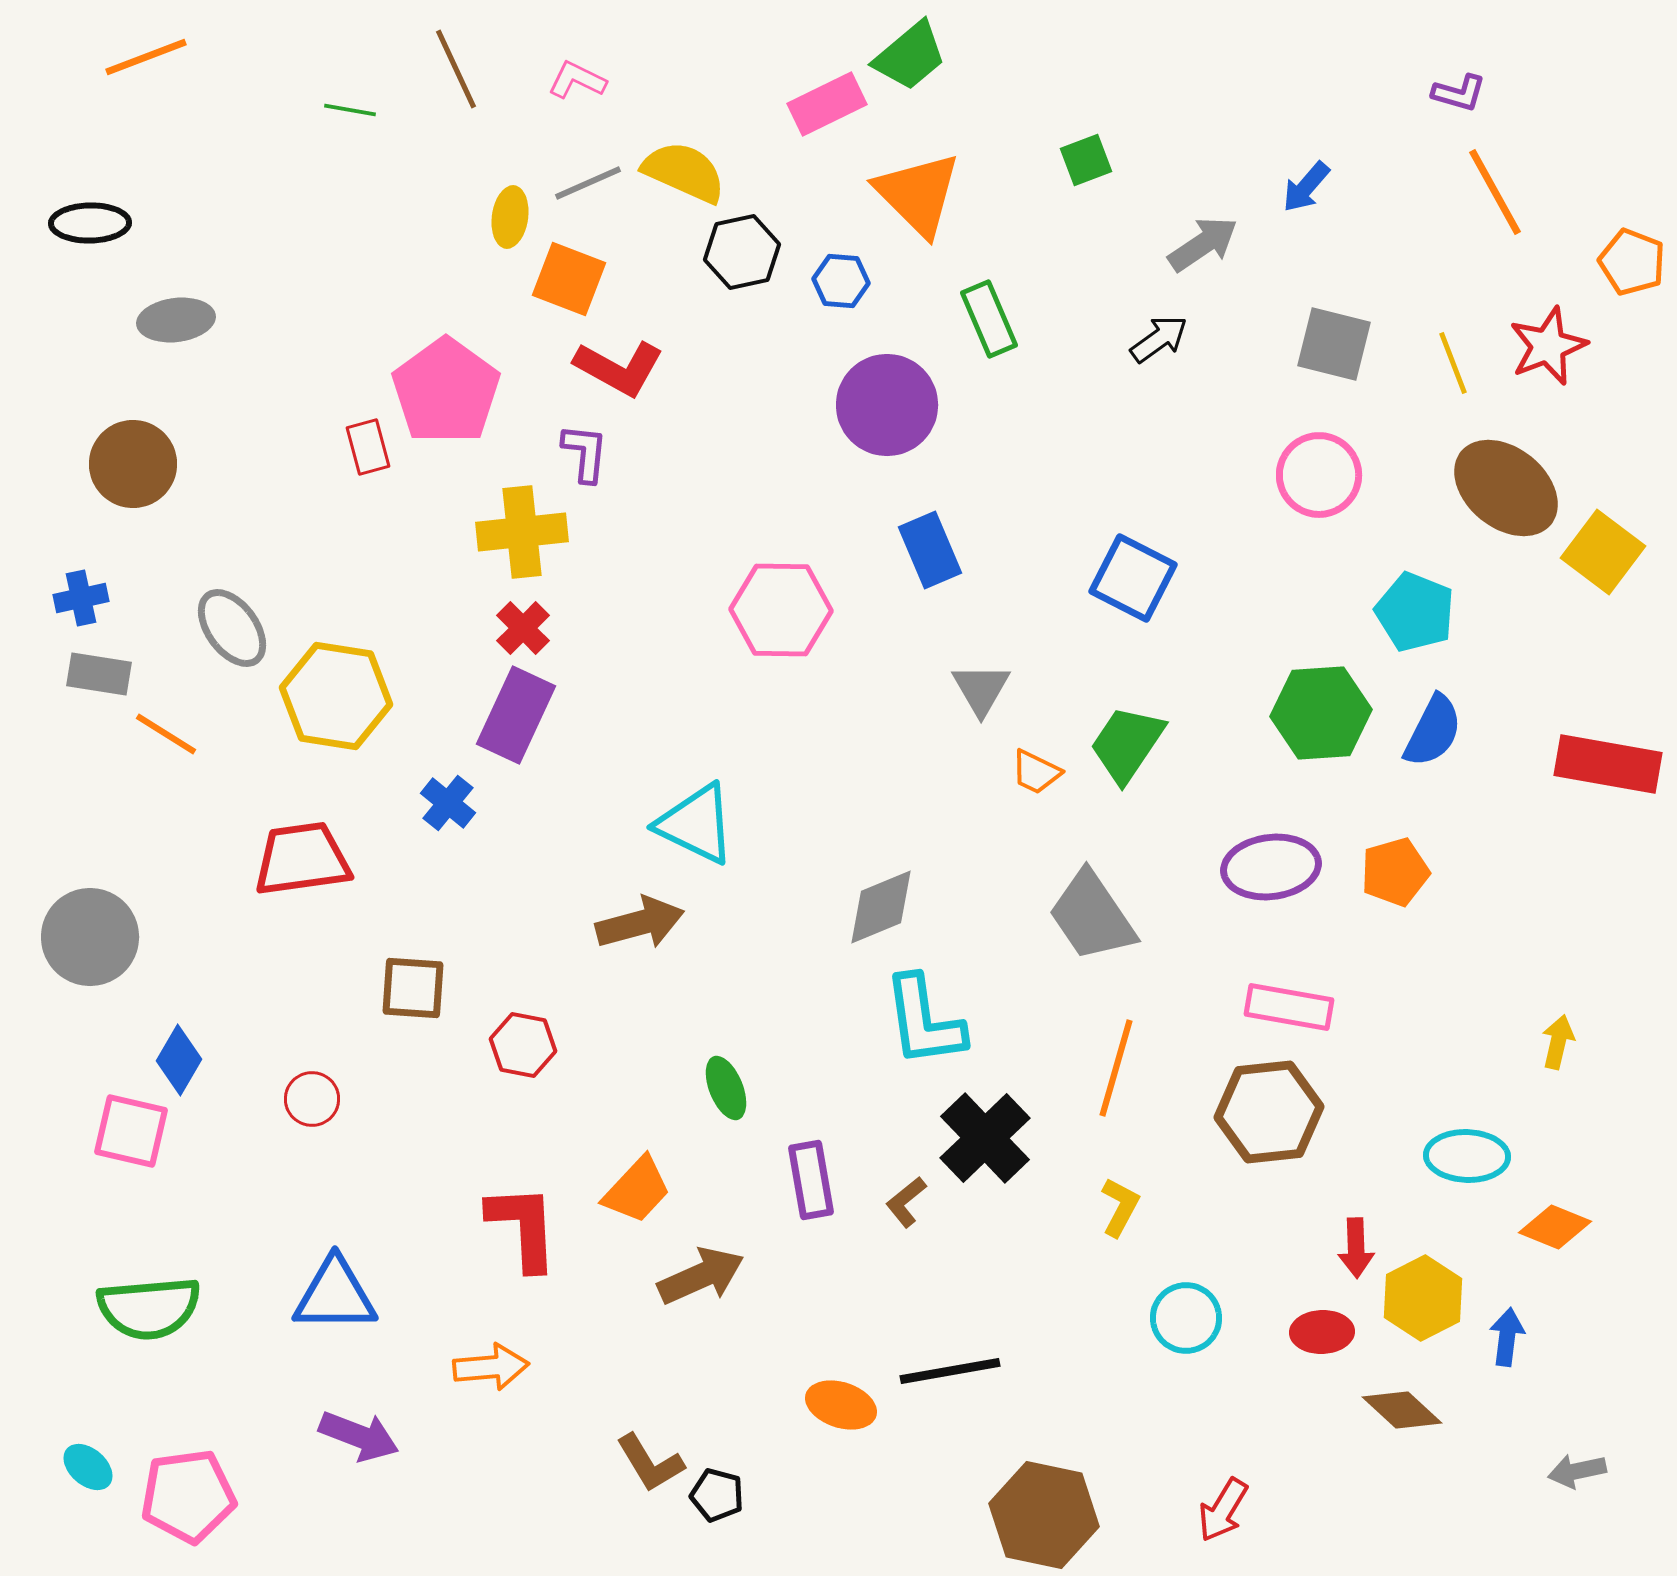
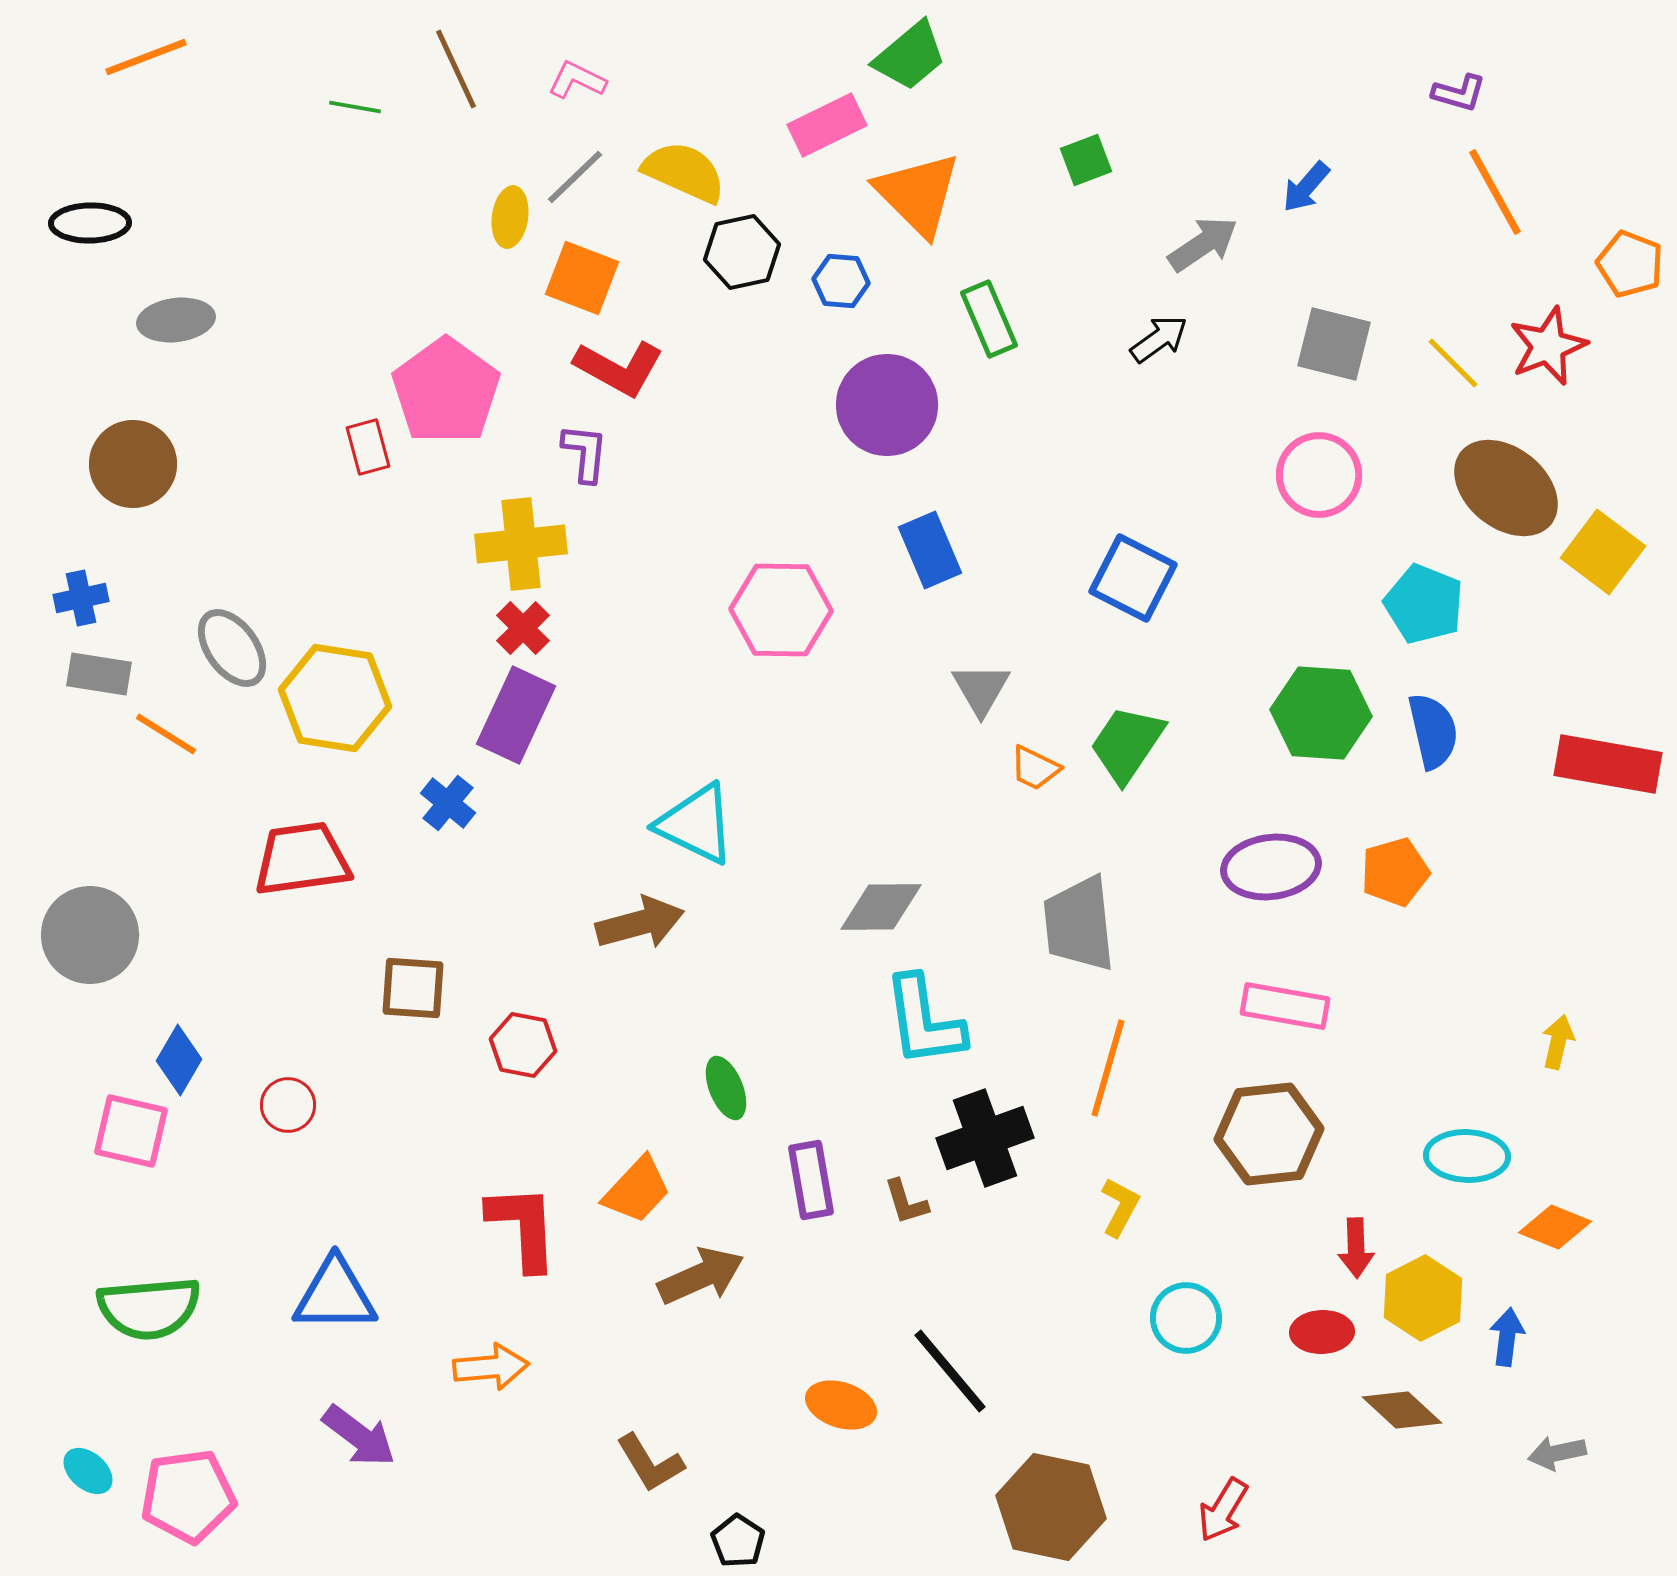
pink rectangle at (827, 104): moved 21 px down
green line at (350, 110): moved 5 px right, 3 px up
gray line at (588, 183): moved 13 px left, 6 px up; rotated 20 degrees counterclockwise
orange pentagon at (1632, 262): moved 2 px left, 2 px down
orange square at (569, 279): moved 13 px right, 1 px up
yellow line at (1453, 363): rotated 24 degrees counterclockwise
yellow cross at (522, 532): moved 1 px left, 12 px down
cyan pentagon at (1415, 612): moved 9 px right, 8 px up
gray ellipse at (232, 628): moved 20 px down
yellow hexagon at (336, 696): moved 1 px left, 2 px down
green hexagon at (1321, 713): rotated 8 degrees clockwise
blue semicircle at (1433, 731): rotated 40 degrees counterclockwise
orange trapezoid at (1036, 772): moved 1 px left, 4 px up
gray diamond at (881, 907): rotated 22 degrees clockwise
gray trapezoid at (1092, 916): moved 13 px left, 8 px down; rotated 28 degrees clockwise
gray circle at (90, 937): moved 2 px up
pink rectangle at (1289, 1007): moved 4 px left, 1 px up
orange line at (1116, 1068): moved 8 px left
red circle at (312, 1099): moved 24 px left, 6 px down
brown hexagon at (1269, 1112): moved 22 px down
black cross at (985, 1138): rotated 24 degrees clockwise
brown L-shape at (906, 1202): rotated 68 degrees counterclockwise
black line at (950, 1371): rotated 60 degrees clockwise
purple arrow at (359, 1436): rotated 16 degrees clockwise
cyan ellipse at (88, 1467): moved 4 px down
gray arrow at (1577, 1471): moved 20 px left, 18 px up
black pentagon at (717, 1495): moved 21 px right, 46 px down; rotated 18 degrees clockwise
brown hexagon at (1044, 1515): moved 7 px right, 8 px up
